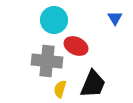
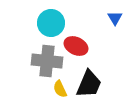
cyan circle: moved 3 px left, 3 px down
black trapezoid: moved 4 px left
yellow semicircle: rotated 42 degrees counterclockwise
